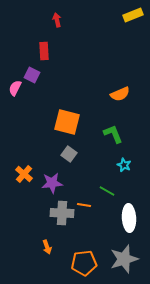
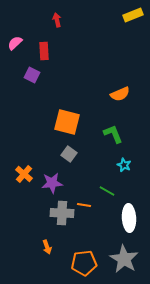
pink semicircle: moved 45 px up; rotated 21 degrees clockwise
gray star: rotated 24 degrees counterclockwise
